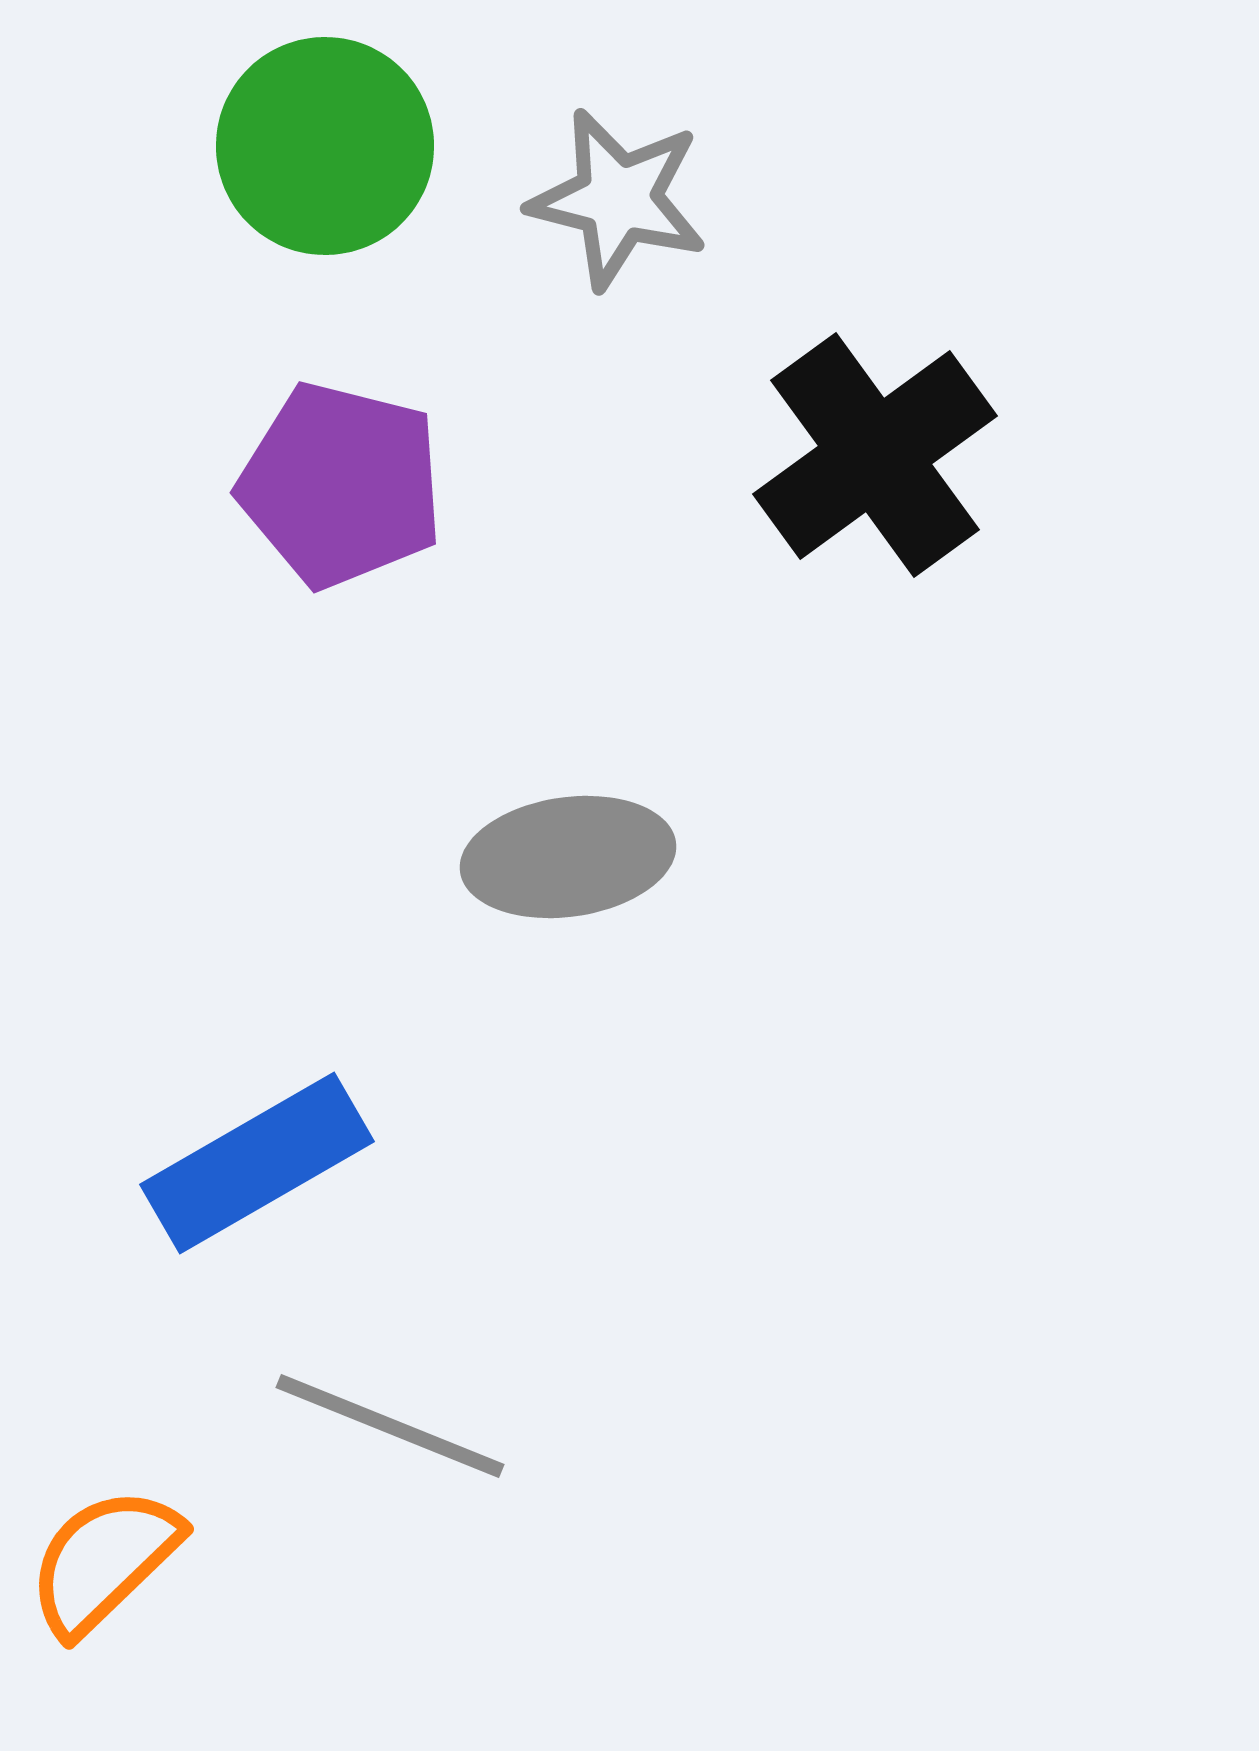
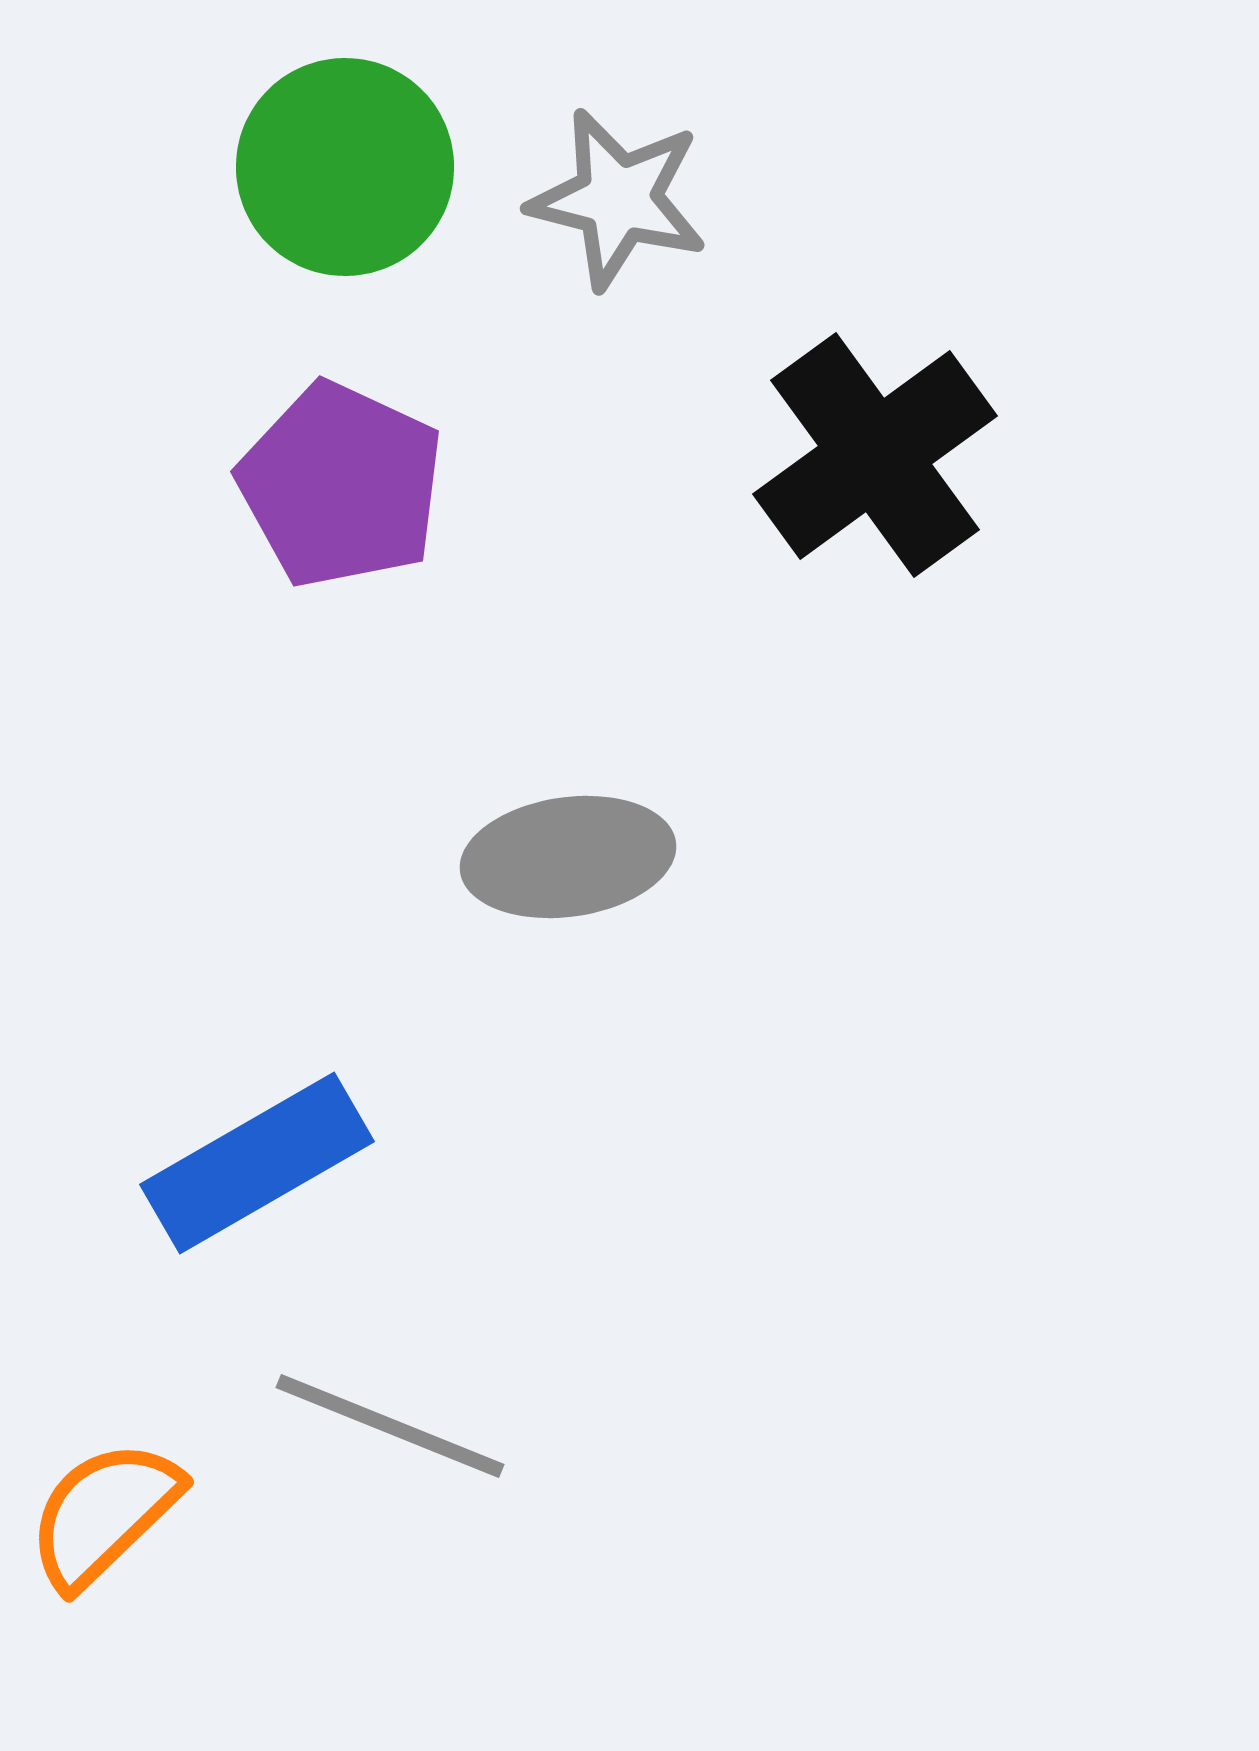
green circle: moved 20 px right, 21 px down
purple pentagon: rotated 11 degrees clockwise
orange semicircle: moved 47 px up
